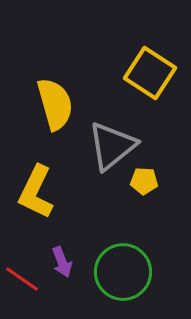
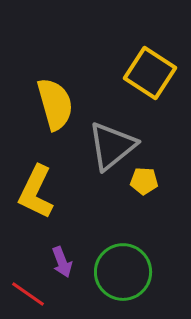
red line: moved 6 px right, 15 px down
